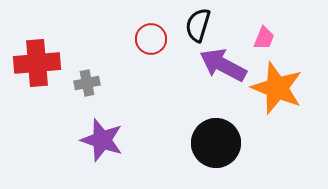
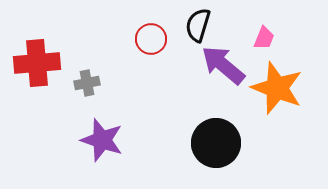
purple arrow: rotated 12 degrees clockwise
